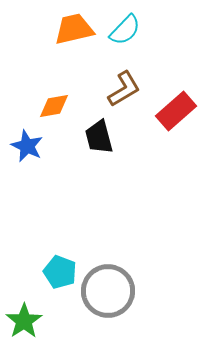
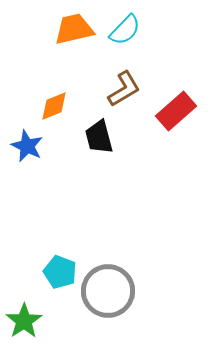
orange diamond: rotated 12 degrees counterclockwise
